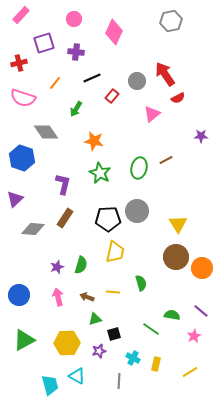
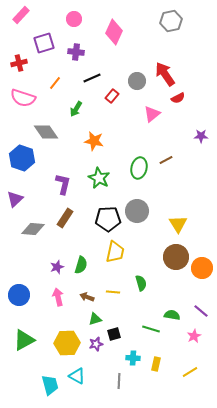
green star at (100, 173): moved 1 px left, 5 px down
green line at (151, 329): rotated 18 degrees counterclockwise
purple star at (99, 351): moved 3 px left, 7 px up
cyan cross at (133, 358): rotated 24 degrees counterclockwise
